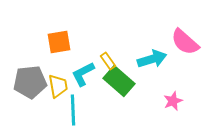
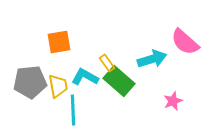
yellow rectangle: moved 1 px left, 2 px down
cyan L-shape: moved 2 px right, 3 px down; rotated 56 degrees clockwise
